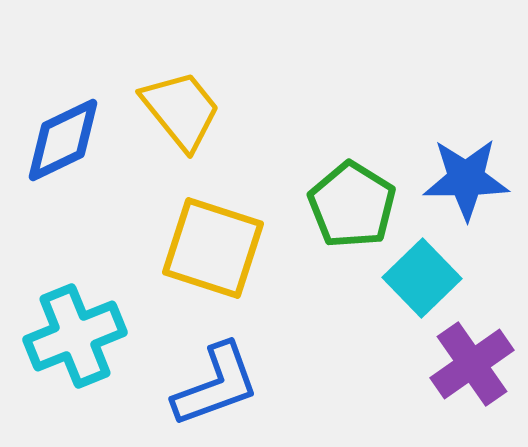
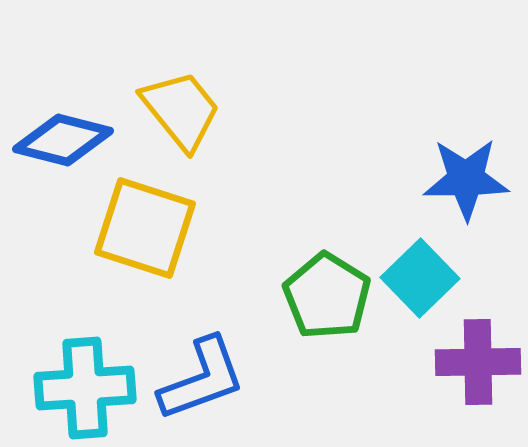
blue diamond: rotated 40 degrees clockwise
green pentagon: moved 25 px left, 91 px down
yellow square: moved 68 px left, 20 px up
cyan square: moved 2 px left
cyan cross: moved 10 px right, 52 px down; rotated 18 degrees clockwise
purple cross: moved 6 px right, 2 px up; rotated 34 degrees clockwise
blue L-shape: moved 14 px left, 6 px up
